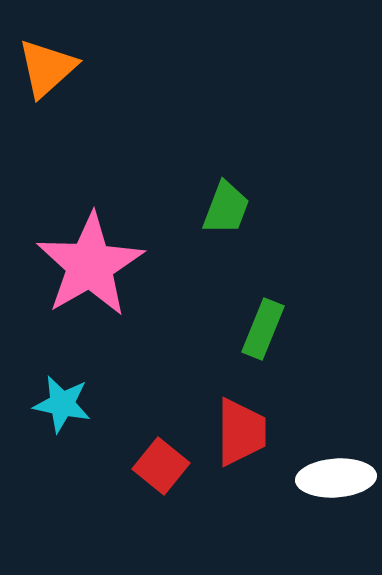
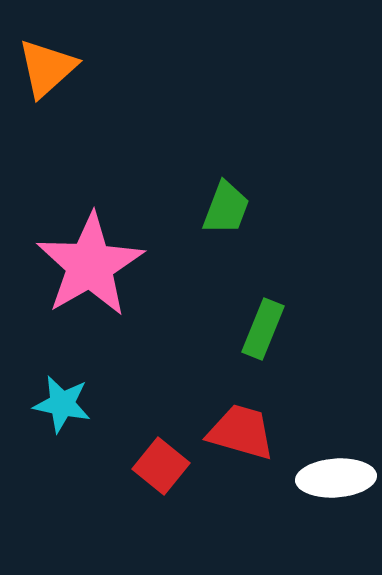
red trapezoid: rotated 74 degrees counterclockwise
